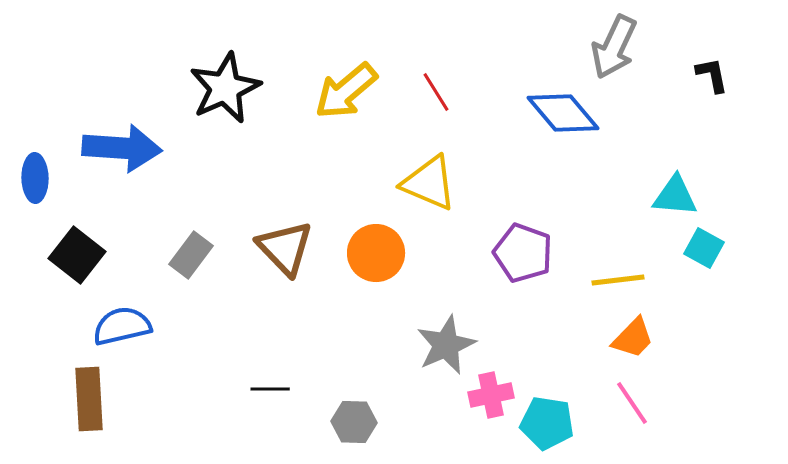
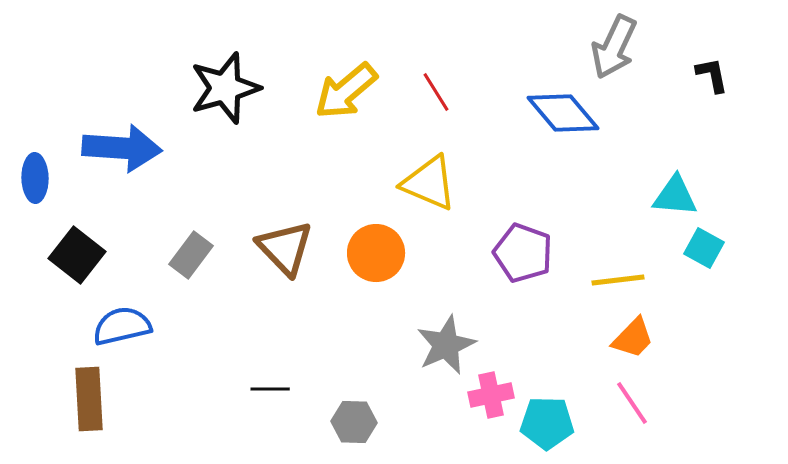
black star: rotated 8 degrees clockwise
cyan pentagon: rotated 8 degrees counterclockwise
